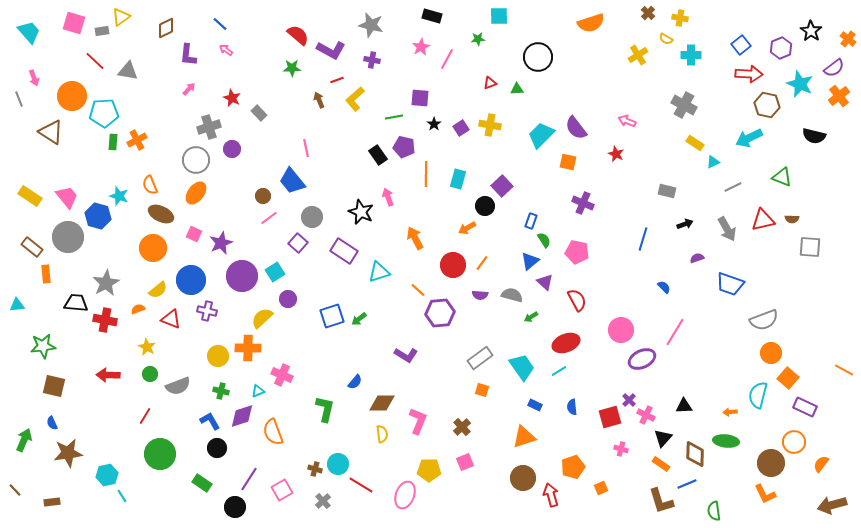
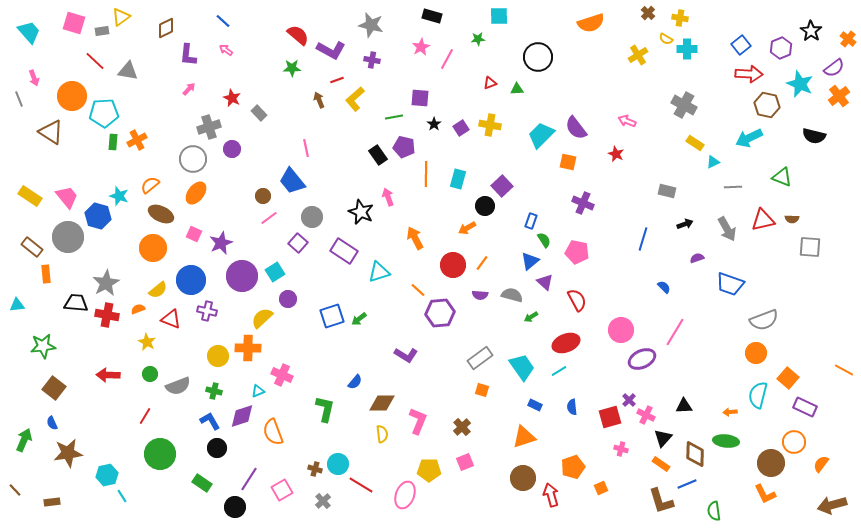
blue line at (220, 24): moved 3 px right, 3 px up
cyan cross at (691, 55): moved 4 px left, 6 px up
gray circle at (196, 160): moved 3 px left, 1 px up
orange semicircle at (150, 185): rotated 72 degrees clockwise
gray line at (733, 187): rotated 24 degrees clockwise
red cross at (105, 320): moved 2 px right, 5 px up
yellow star at (147, 347): moved 5 px up
orange circle at (771, 353): moved 15 px left
brown square at (54, 386): moved 2 px down; rotated 25 degrees clockwise
green cross at (221, 391): moved 7 px left
